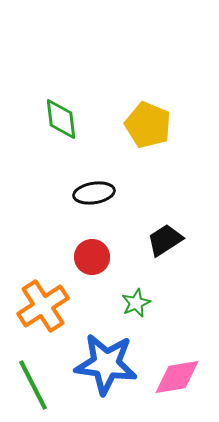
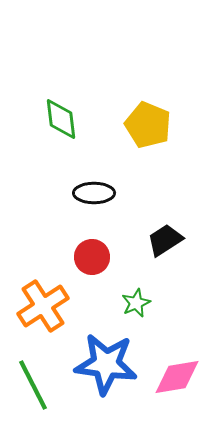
black ellipse: rotated 9 degrees clockwise
